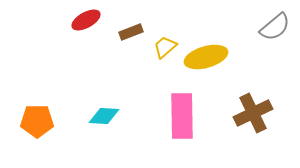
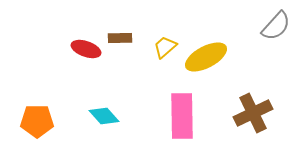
red ellipse: moved 29 px down; rotated 48 degrees clockwise
gray semicircle: moved 1 px right, 1 px up; rotated 8 degrees counterclockwise
brown rectangle: moved 11 px left, 6 px down; rotated 20 degrees clockwise
yellow ellipse: rotated 12 degrees counterclockwise
cyan diamond: rotated 44 degrees clockwise
